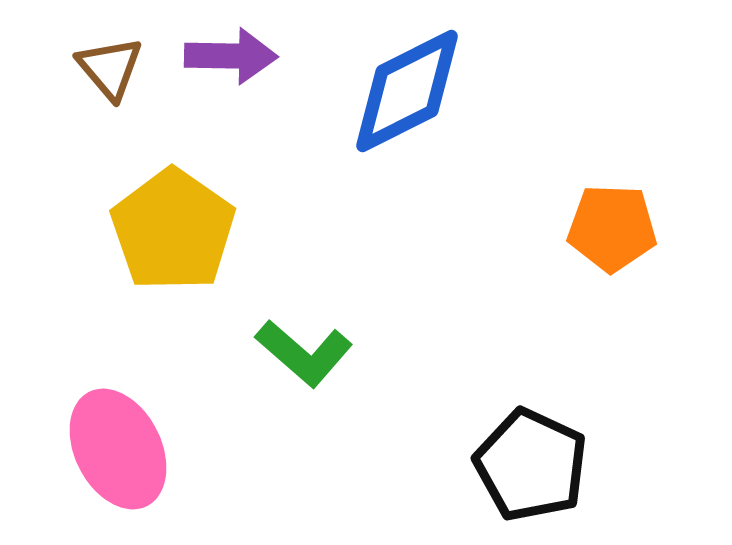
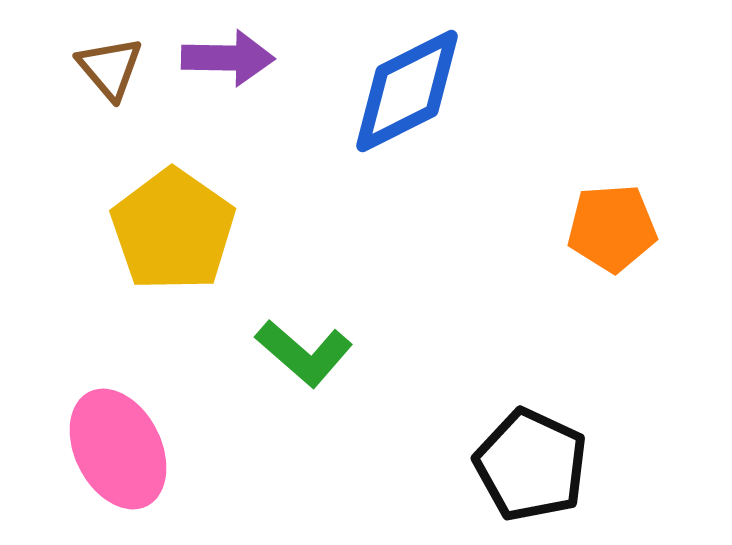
purple arrow: moved 3 px left, 2 px down
orange pentagon: rotated 6 degrees counterclockwise
